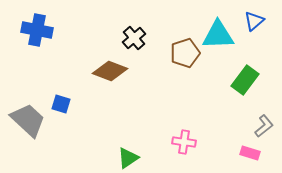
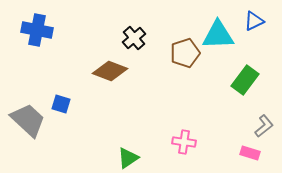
blue triangle: rotated 15 degrees clockwise
